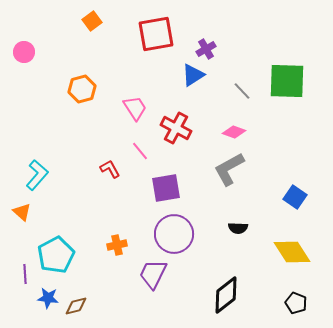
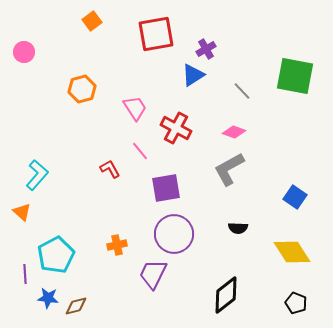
green square: moved 8 px right, 5 px up; rotated 9 degrees clockwise
